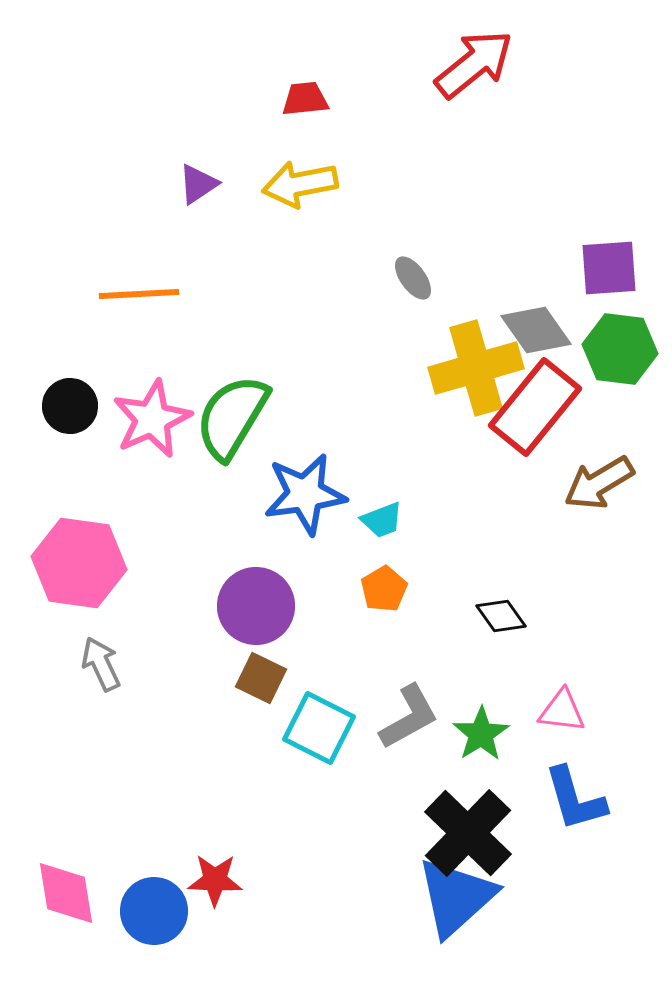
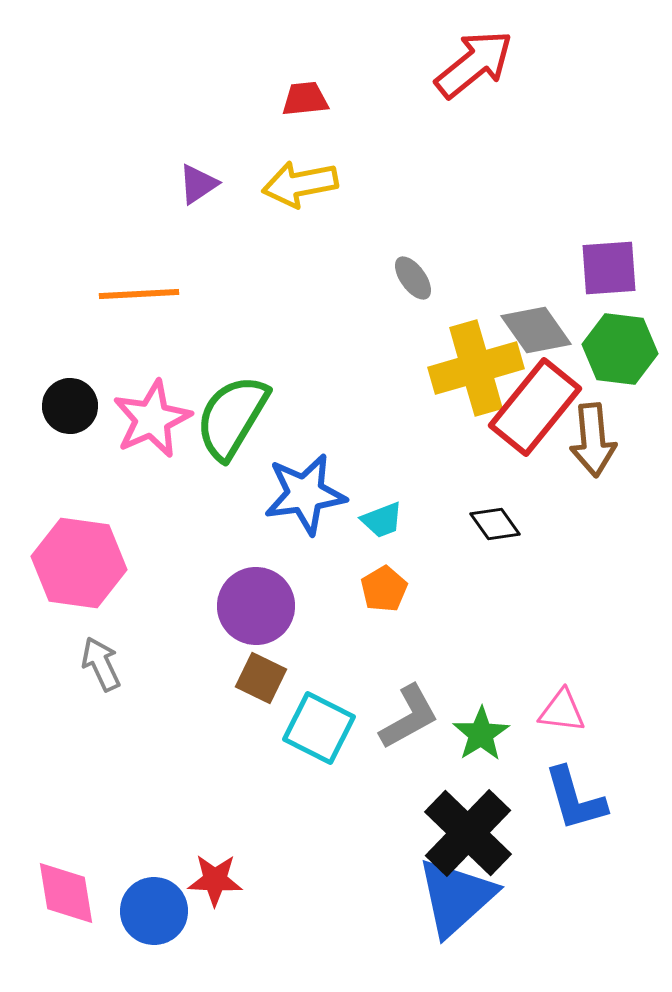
brown arrow: moved 6 px left, 43 px up; rotated 64 degrees counterclockwise
black diamond: moved 6 px left, 92 px up
